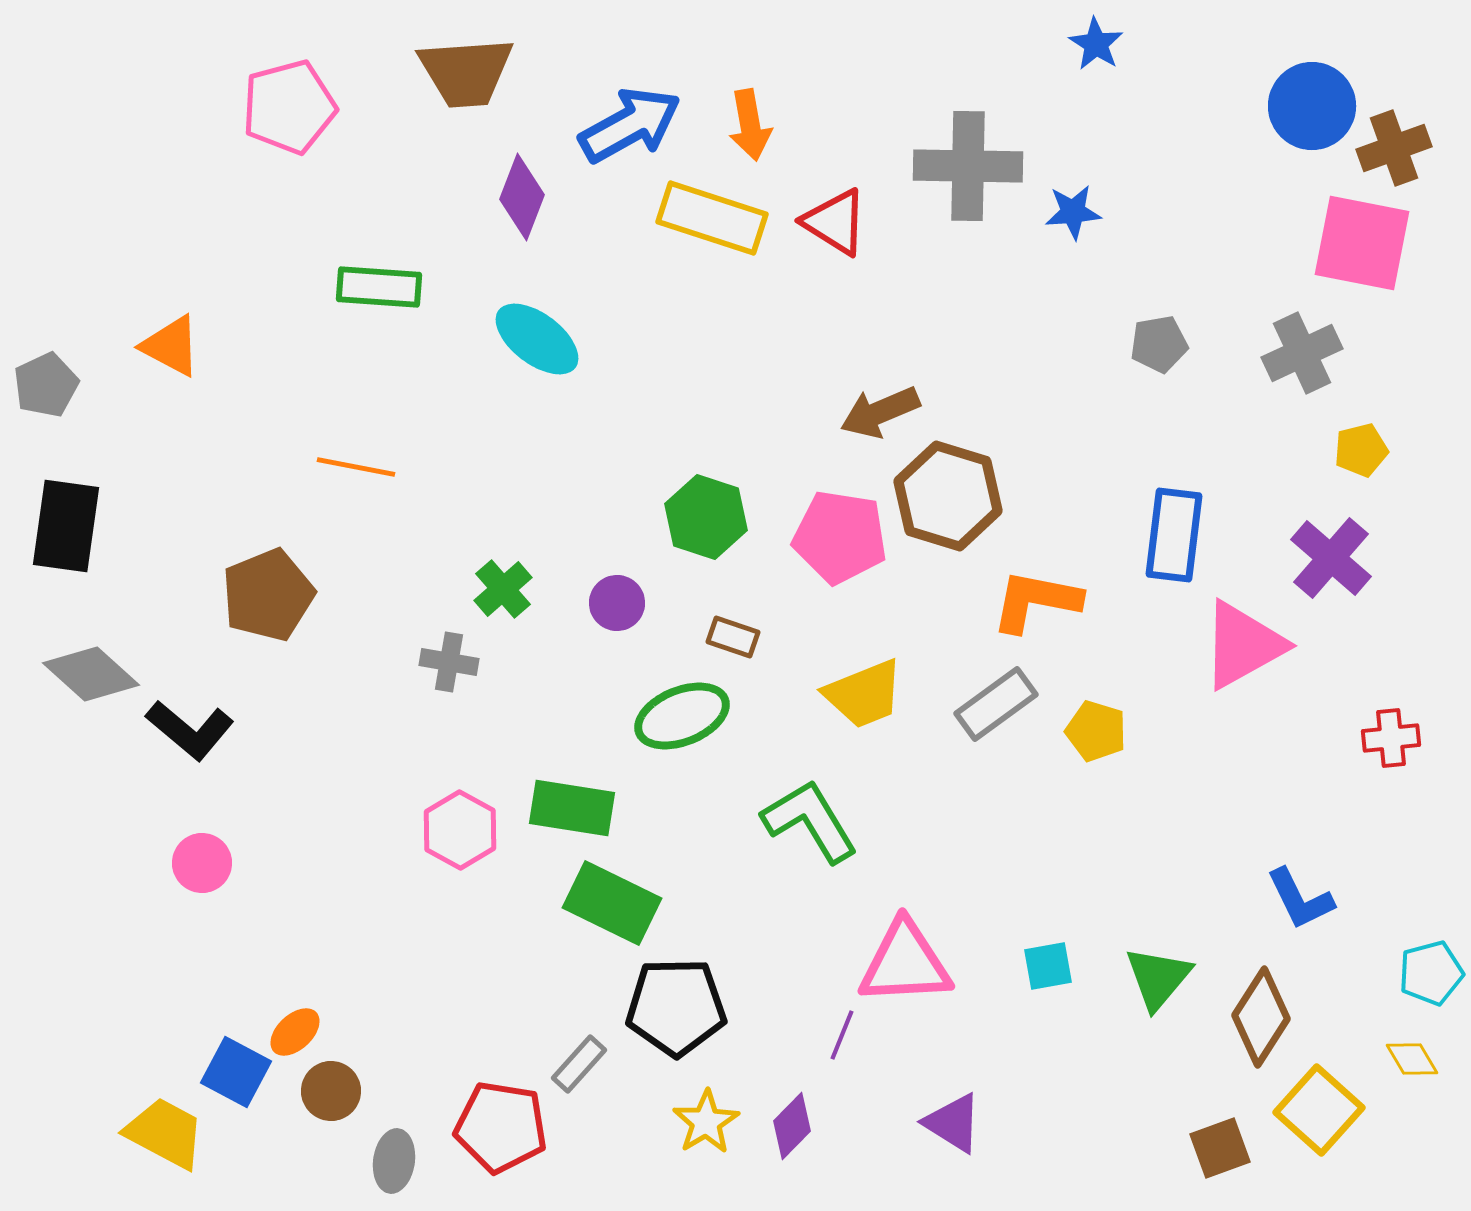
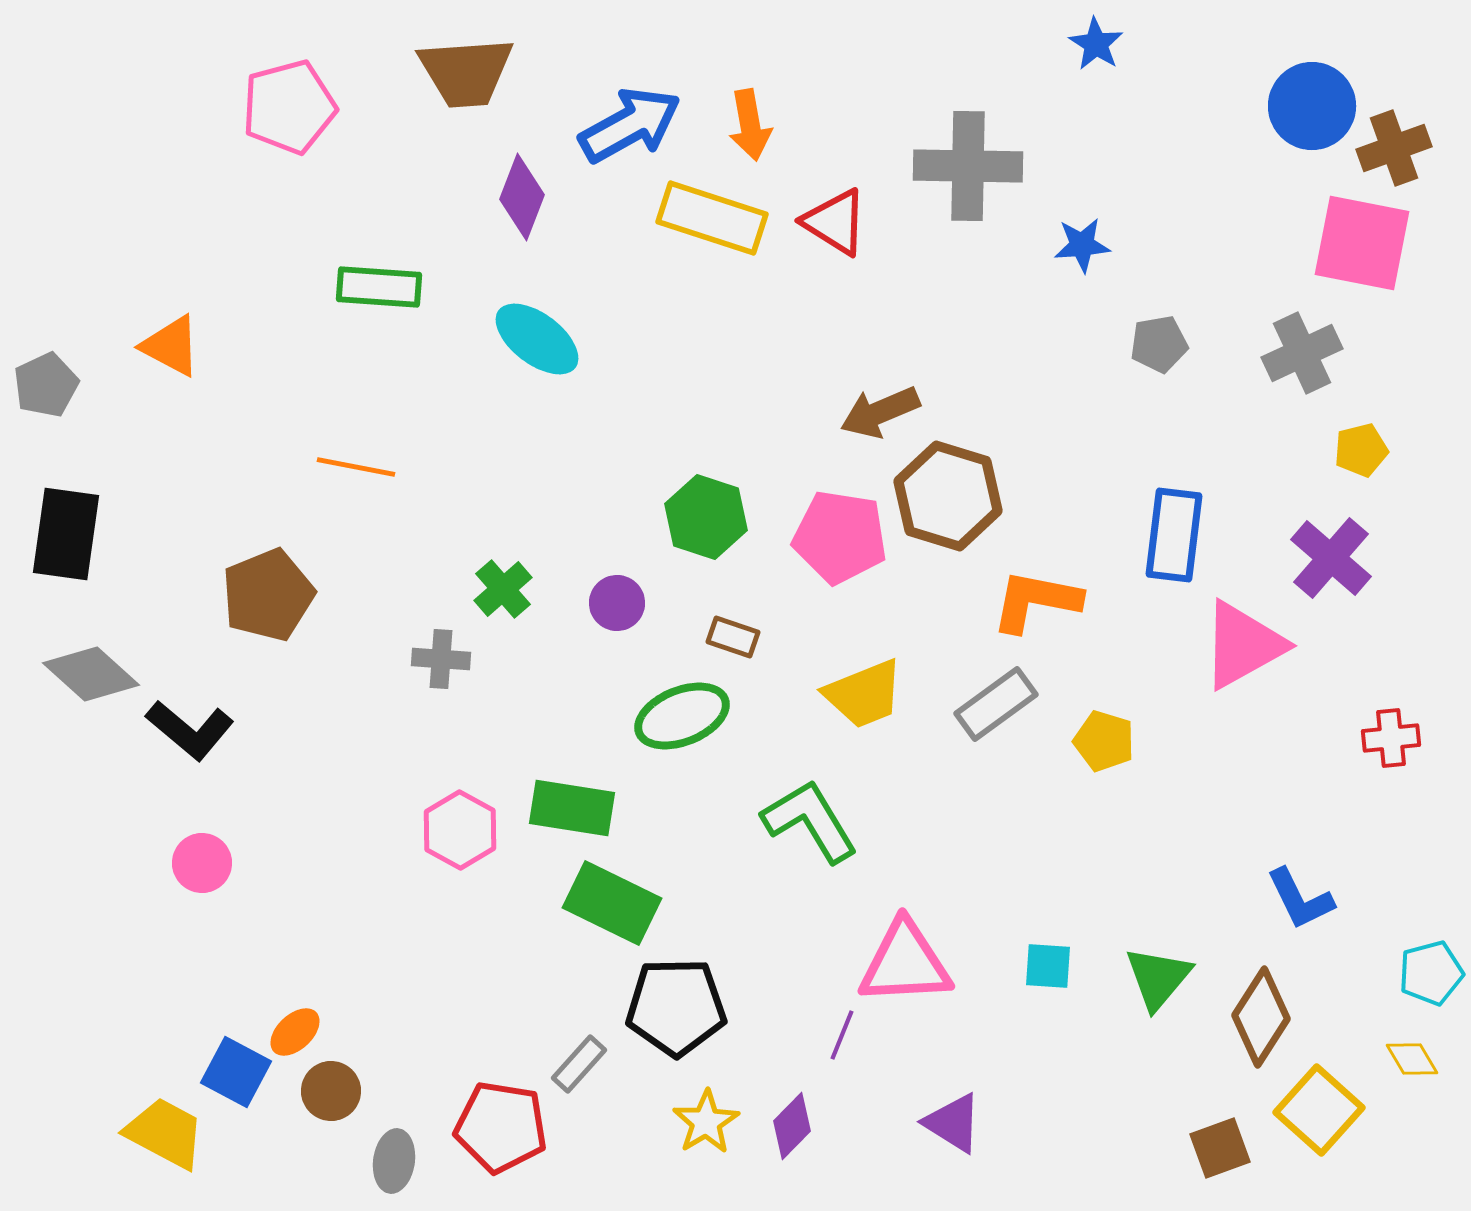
blue star at (1073, 212): moved 9 px right, 33 px down
black rectangle at (66, 526): moved 8 px down
gray cross at (449, 662): moved 8 px left, 3 px up; rotated 6 degrees counterclockwise
yellow pentagon at (1096, 731): moved 8 px right, 10 px down
cyan square at (1048, 966): rotated 14 degrees clockwise
